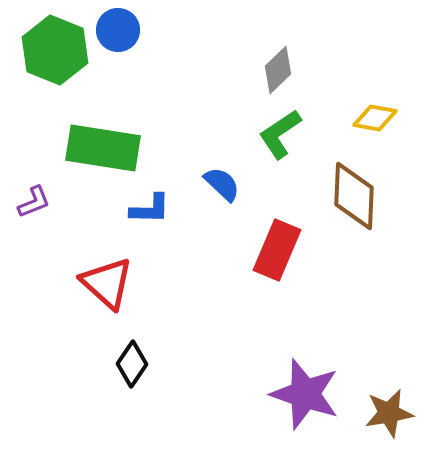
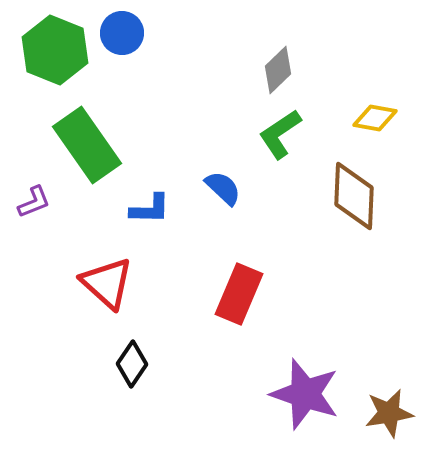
blue circle: moved 4 px right, 3 px down
green rectangle: moved 16 px left, 3 px up; rotated 46 degrees clockwise
blue semicircle: moved 1 px right, 4 px down
red rectangle: moved 38 px left, 44 px down
